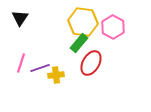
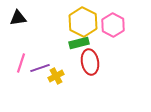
black triangle: moved 2 px left; rotated 48 degrees clockwise
yellow hexagon: rotated 20 degrees clockwise
pink hexagon: moved 2 px up
green rectangle: rotated 36 degrees clockwise
red ellipse: moved 1 px left, 1 px up; rotated 40 degrees counterclockwise
yellow cross: moved 1 px down; rotated 21 degrees counterclockwise
